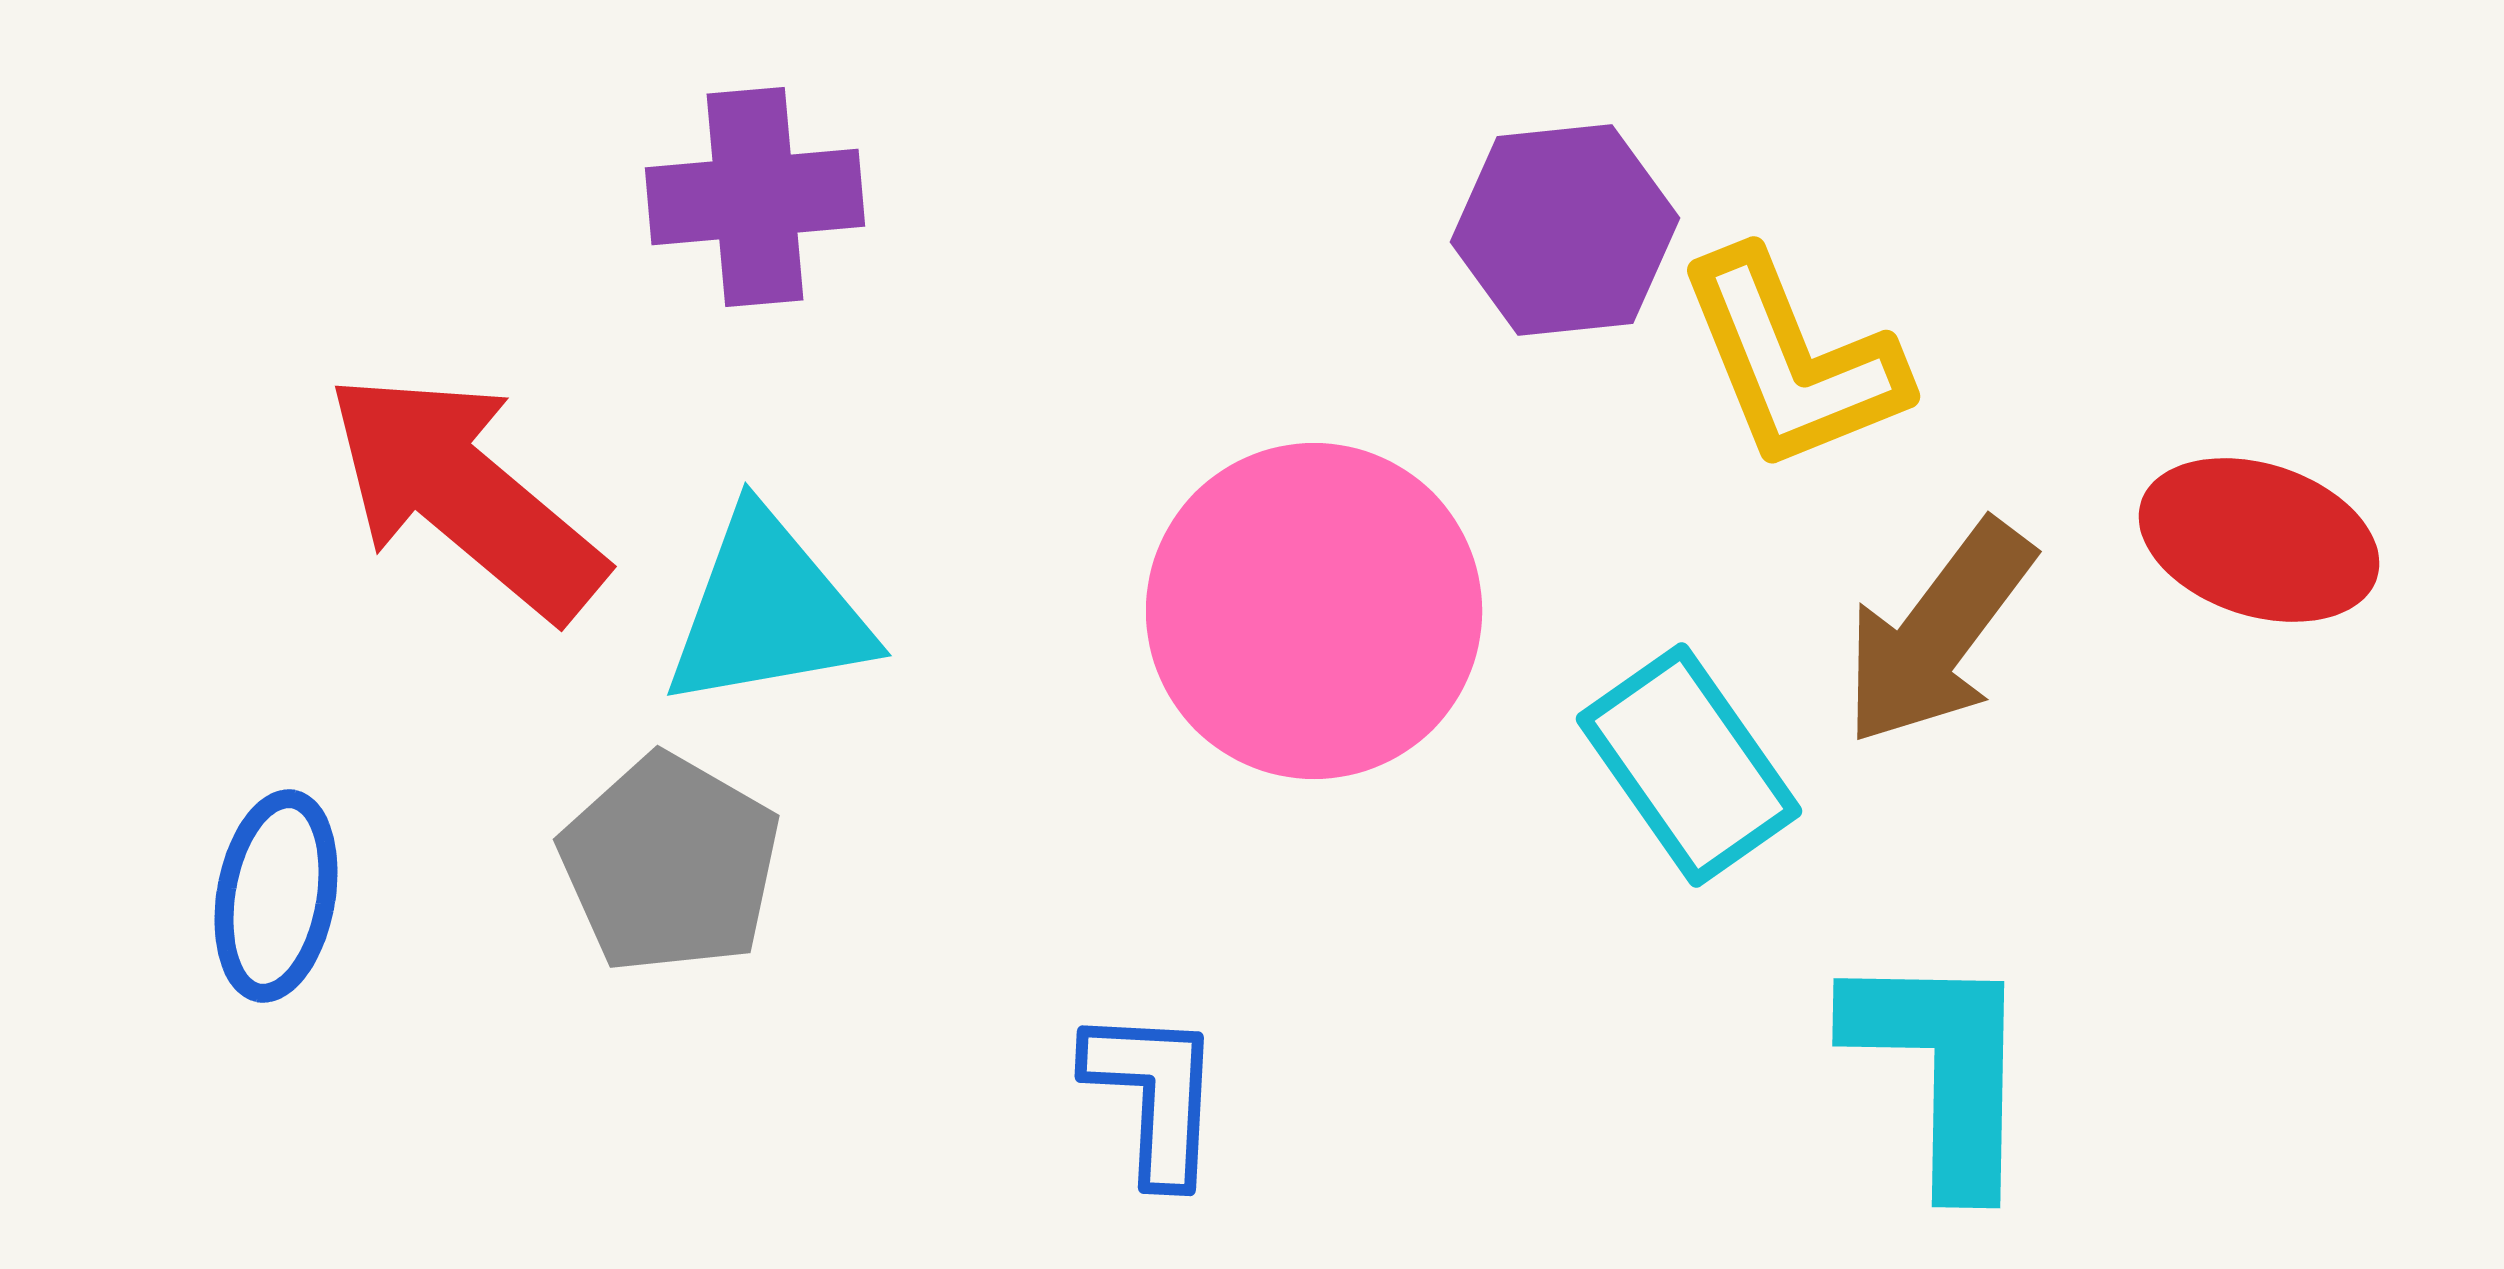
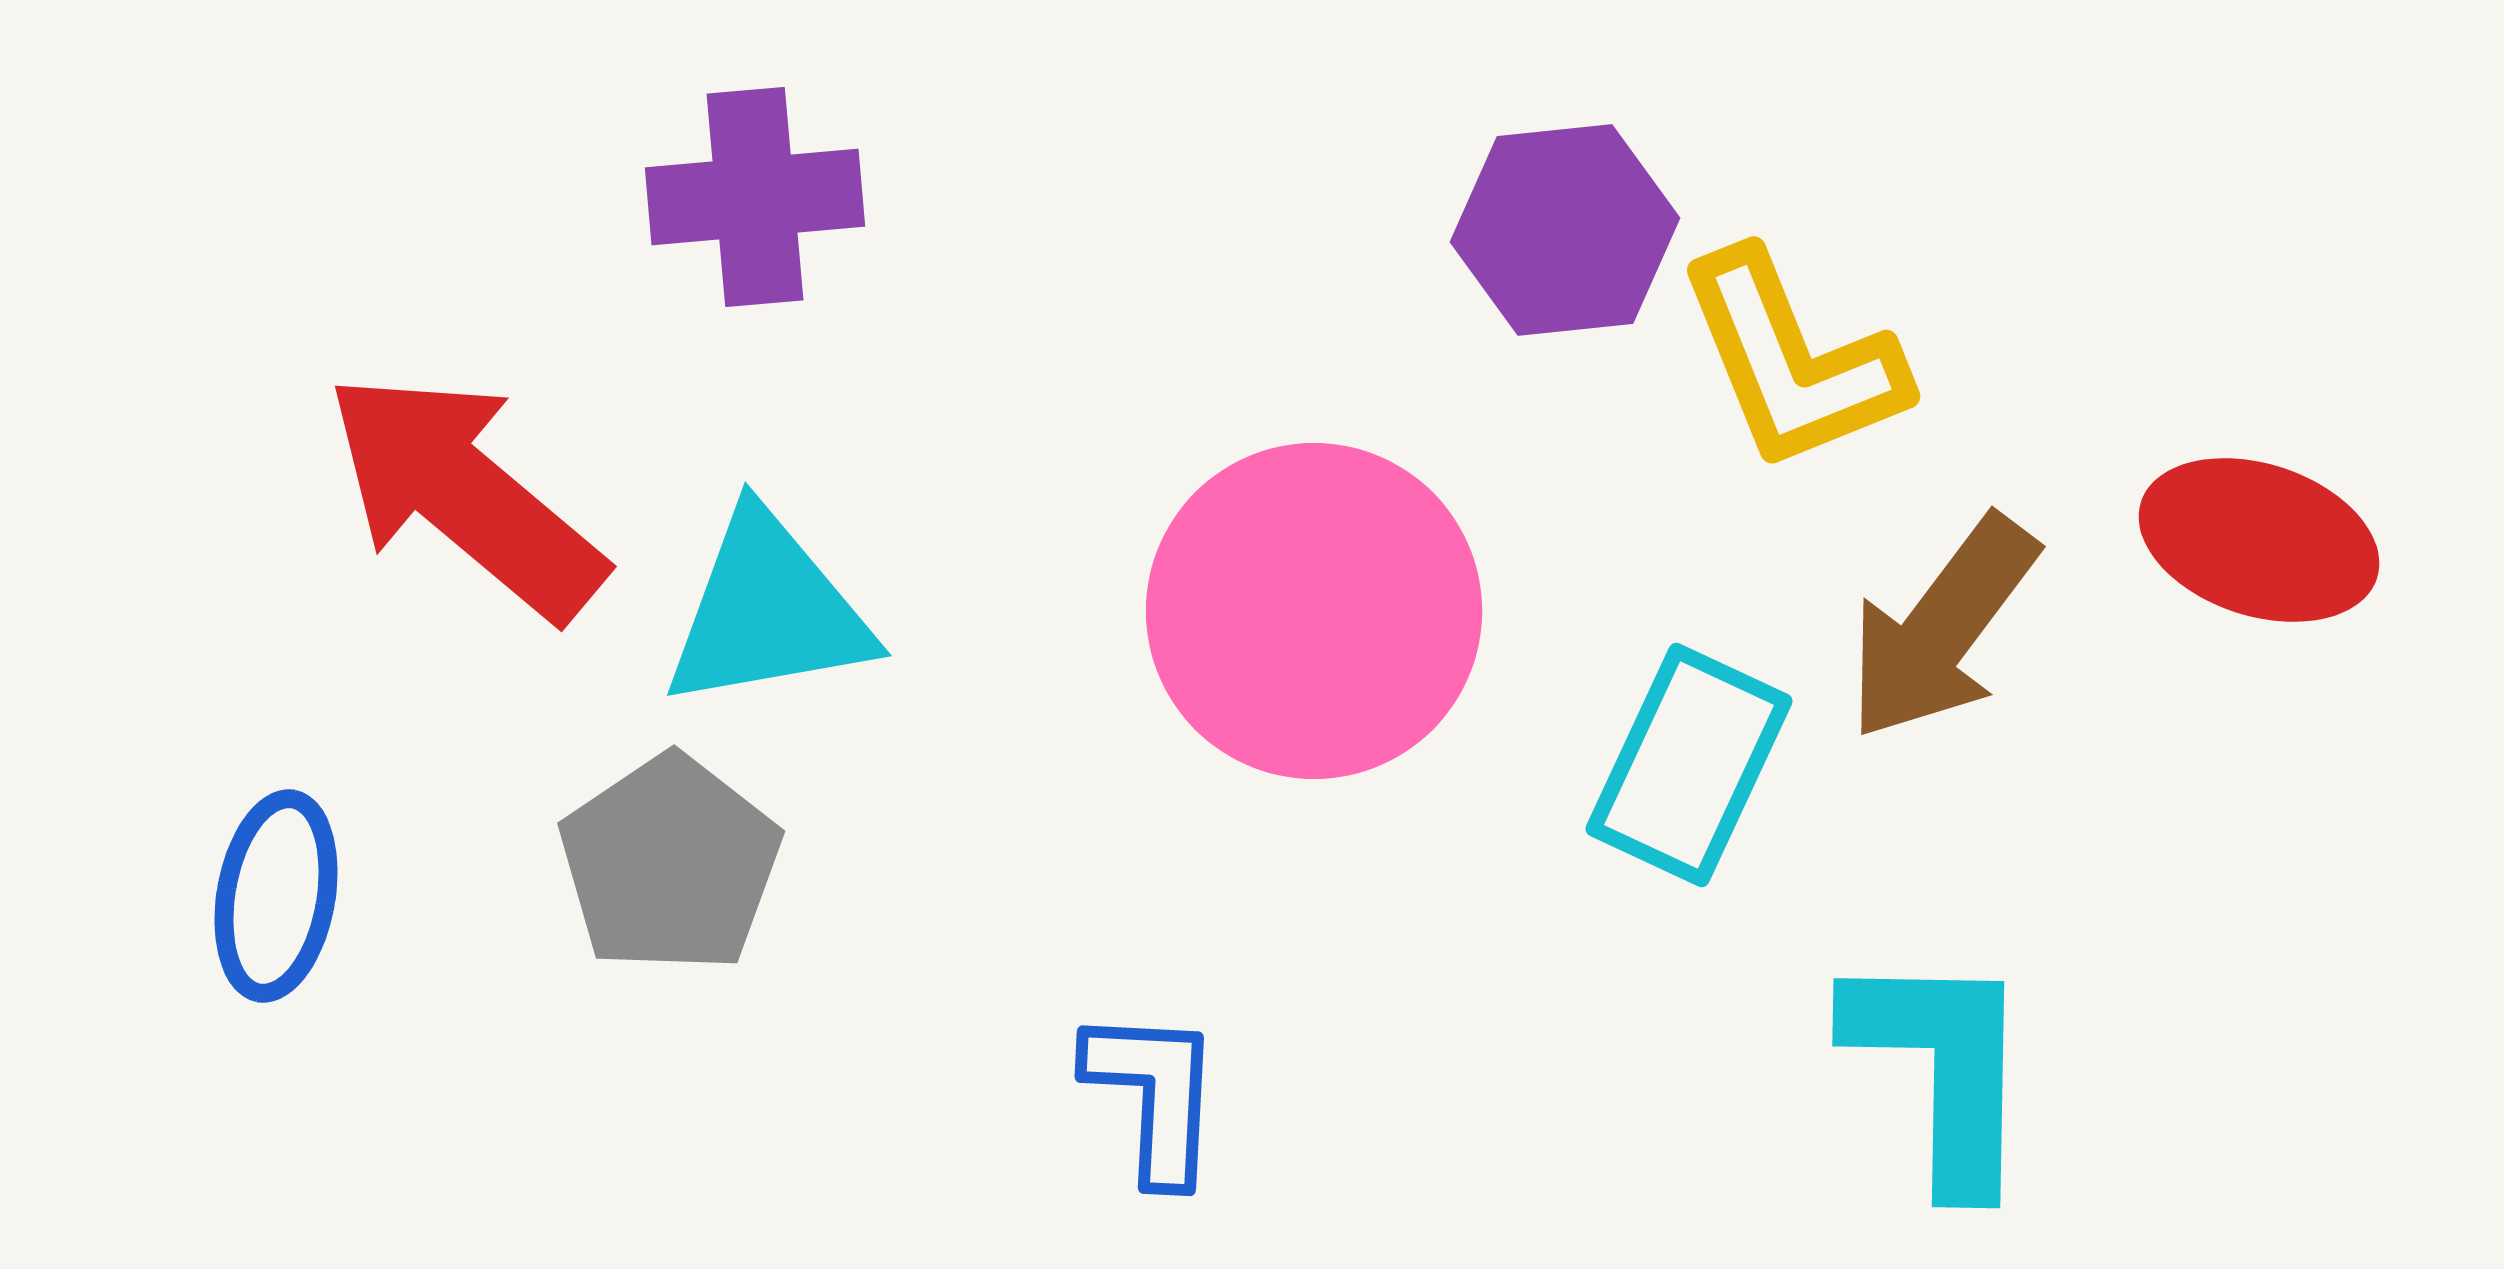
brown arrow: moved 4 px right, 5 px up
cyan rectangle: rotated 60 degrees clockwise
gray pentagon: rotated 8 degrees clockwise
